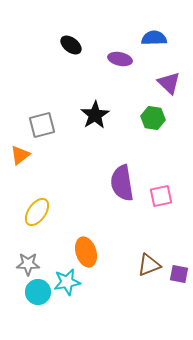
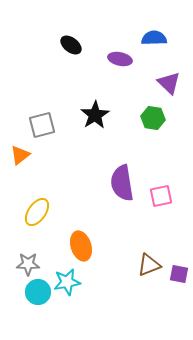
orange ellipse: moved 5 px left, 6 px up
